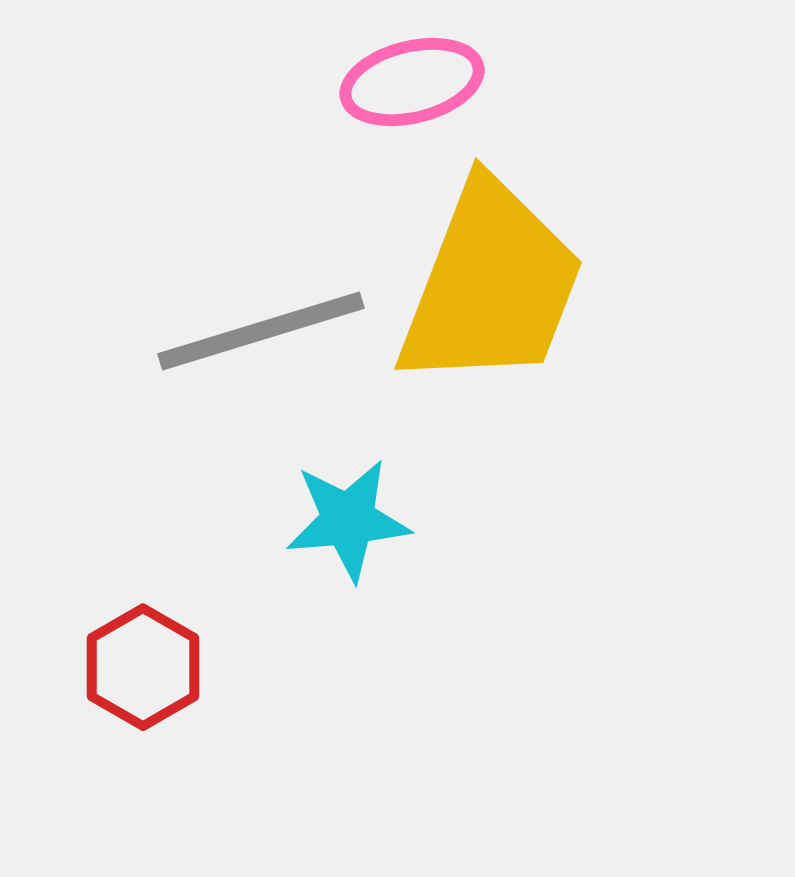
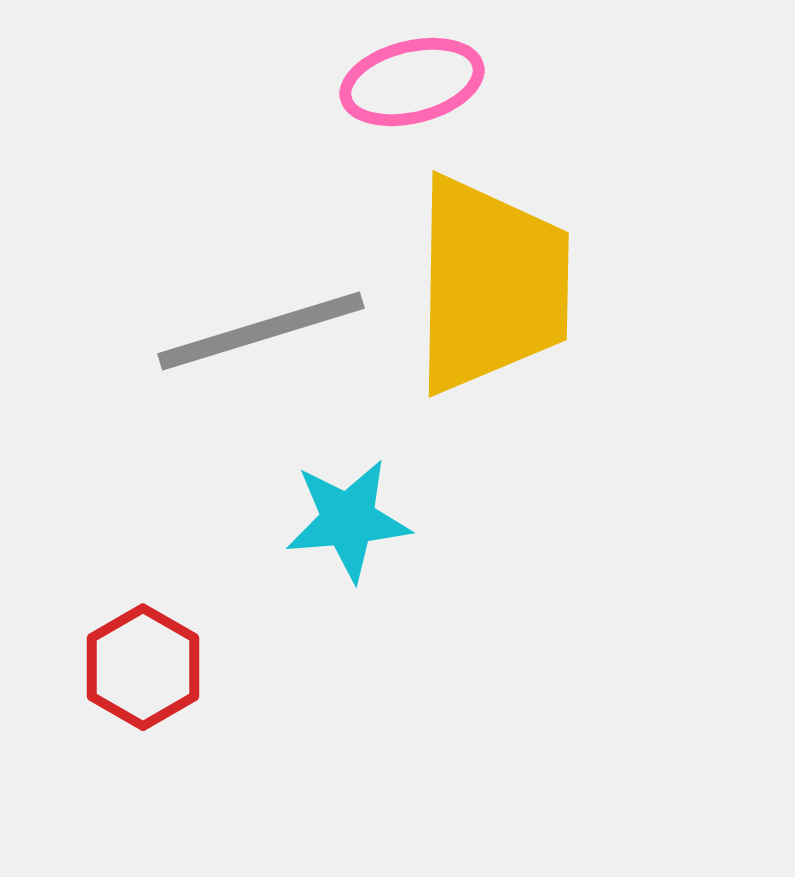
yellow trapezoid: rotated 20 degrees counterclockwise
